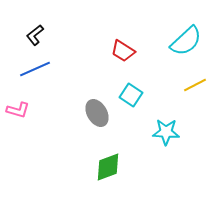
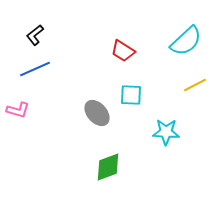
cyan square: rotated 30 degrees counterclockwise
gray ellipse: rotated 12 degrees counterclockwise
